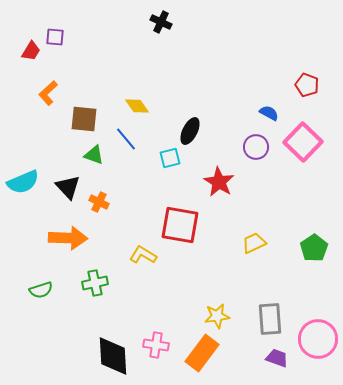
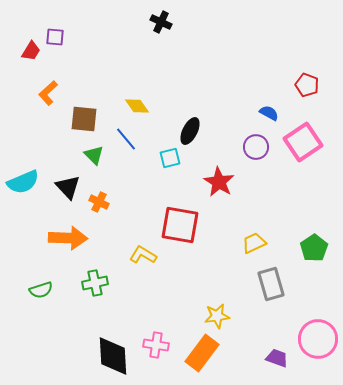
pink square: rotated 12 degrees clockwise
green triangle: rotated 25 degrees clockwise
gray rectangle: moved 1 px right, 35 px up; rotated 12 degrees counterclockwise
